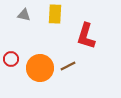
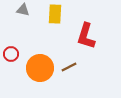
gray triangle: moved 1 px left, 5 px up
red circle: moved 5 px up
brown line: moved 1 px right, 1 px down
